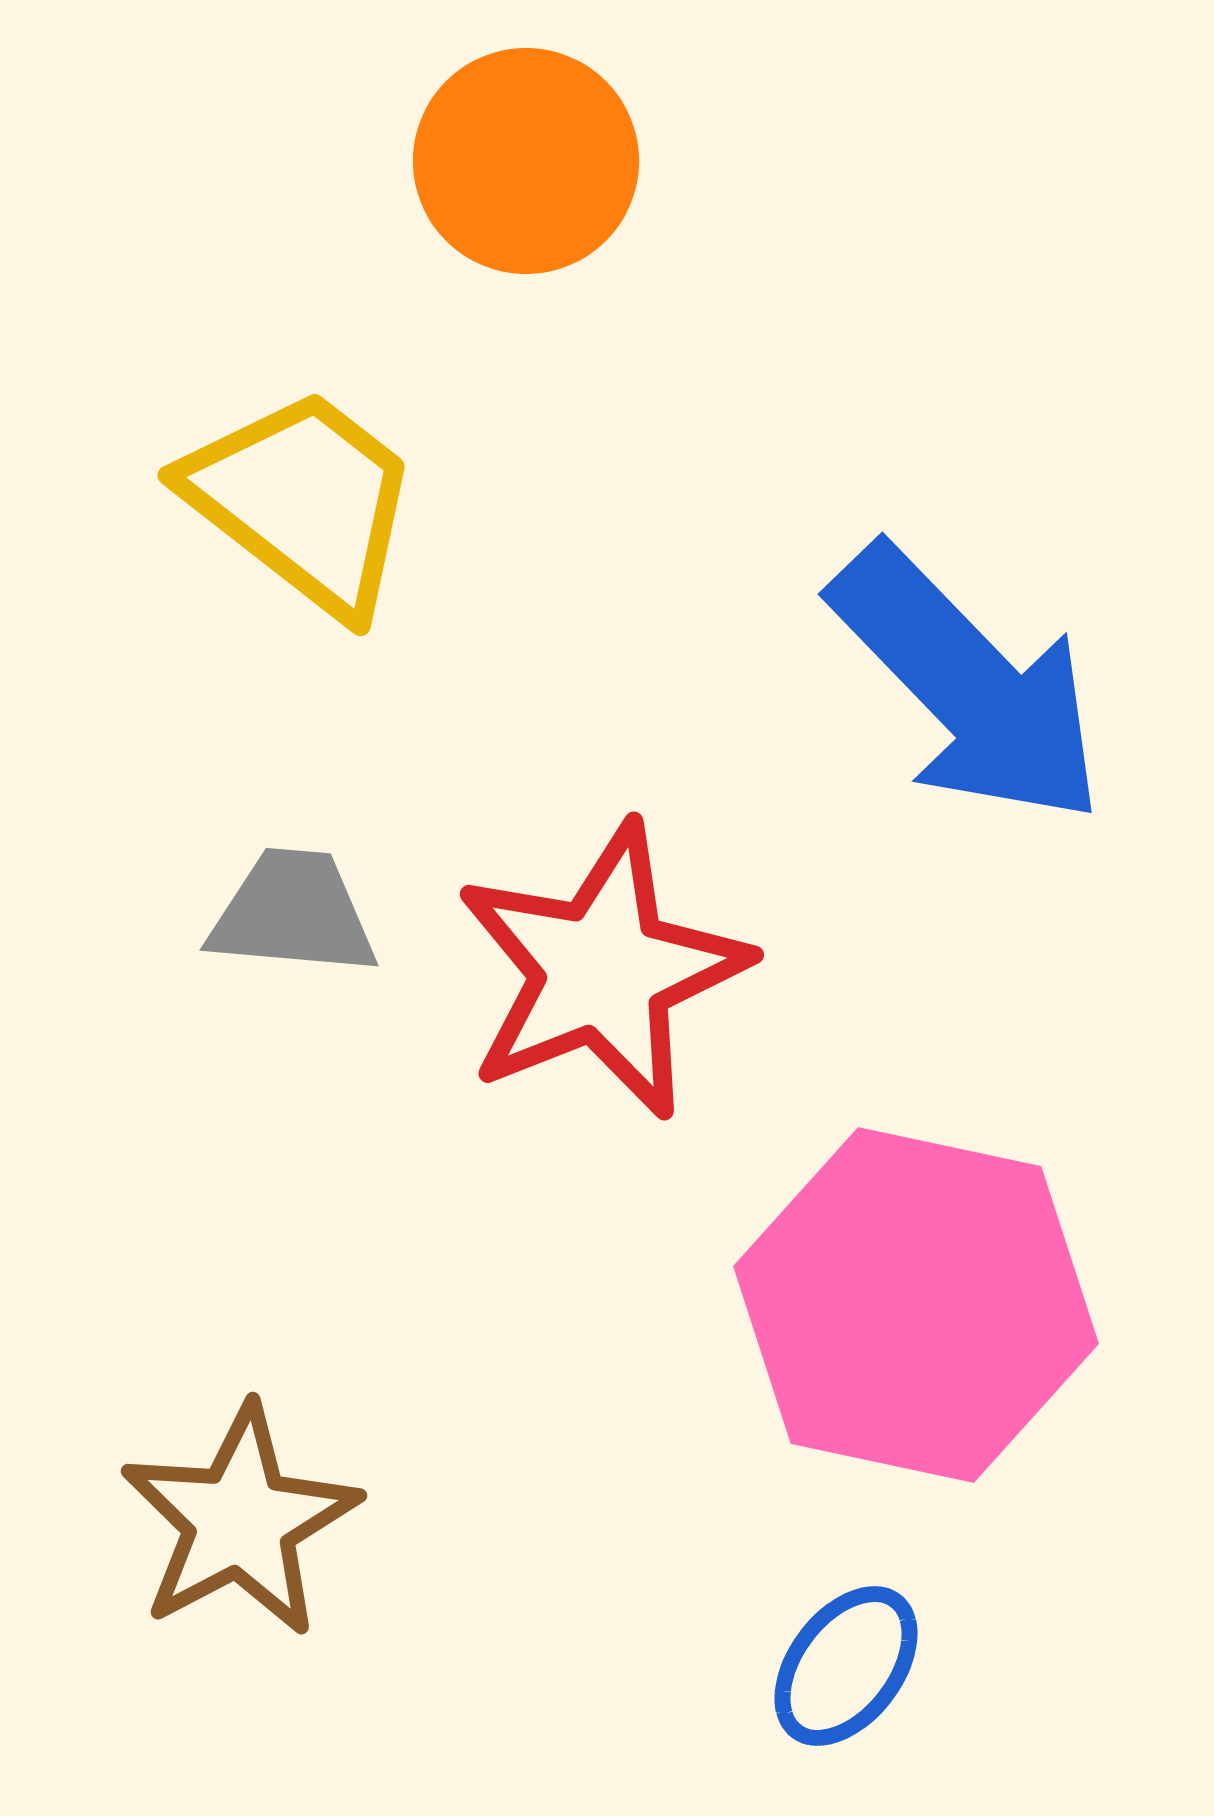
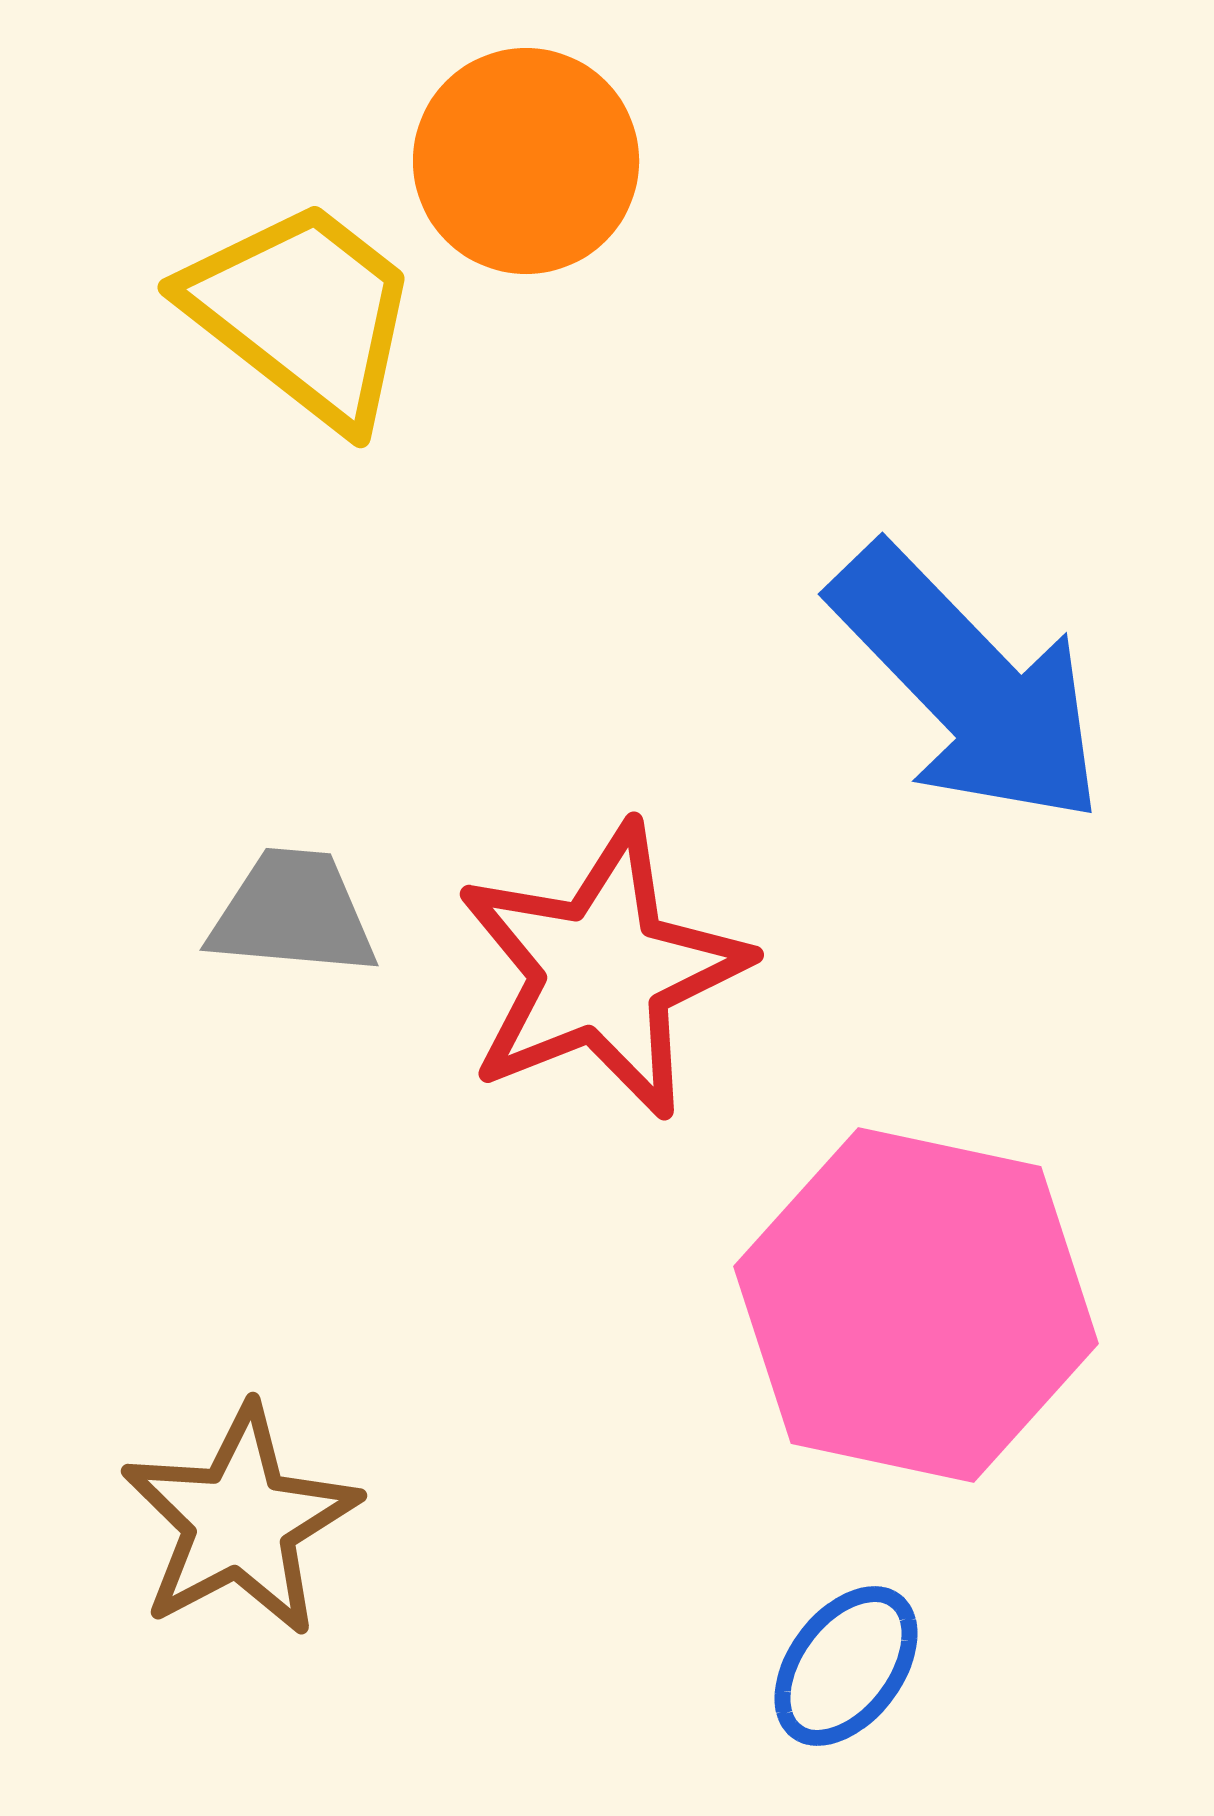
yellow trapezoid: moved 188 px up
